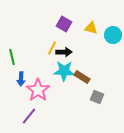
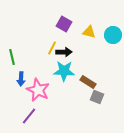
yellow triangle: moved 2 px left, 4 px down
brown rectangle: moved 6 px right, 5 px down
pink star: rotated 10 degrees counterclockwise
